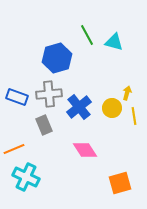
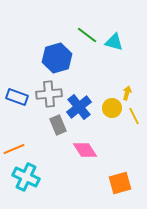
green line: rotated 25 degrees counterclockwise
yellow line: rotated 18 degrees counterclockwise
gray rectangle: moved 14 px right
